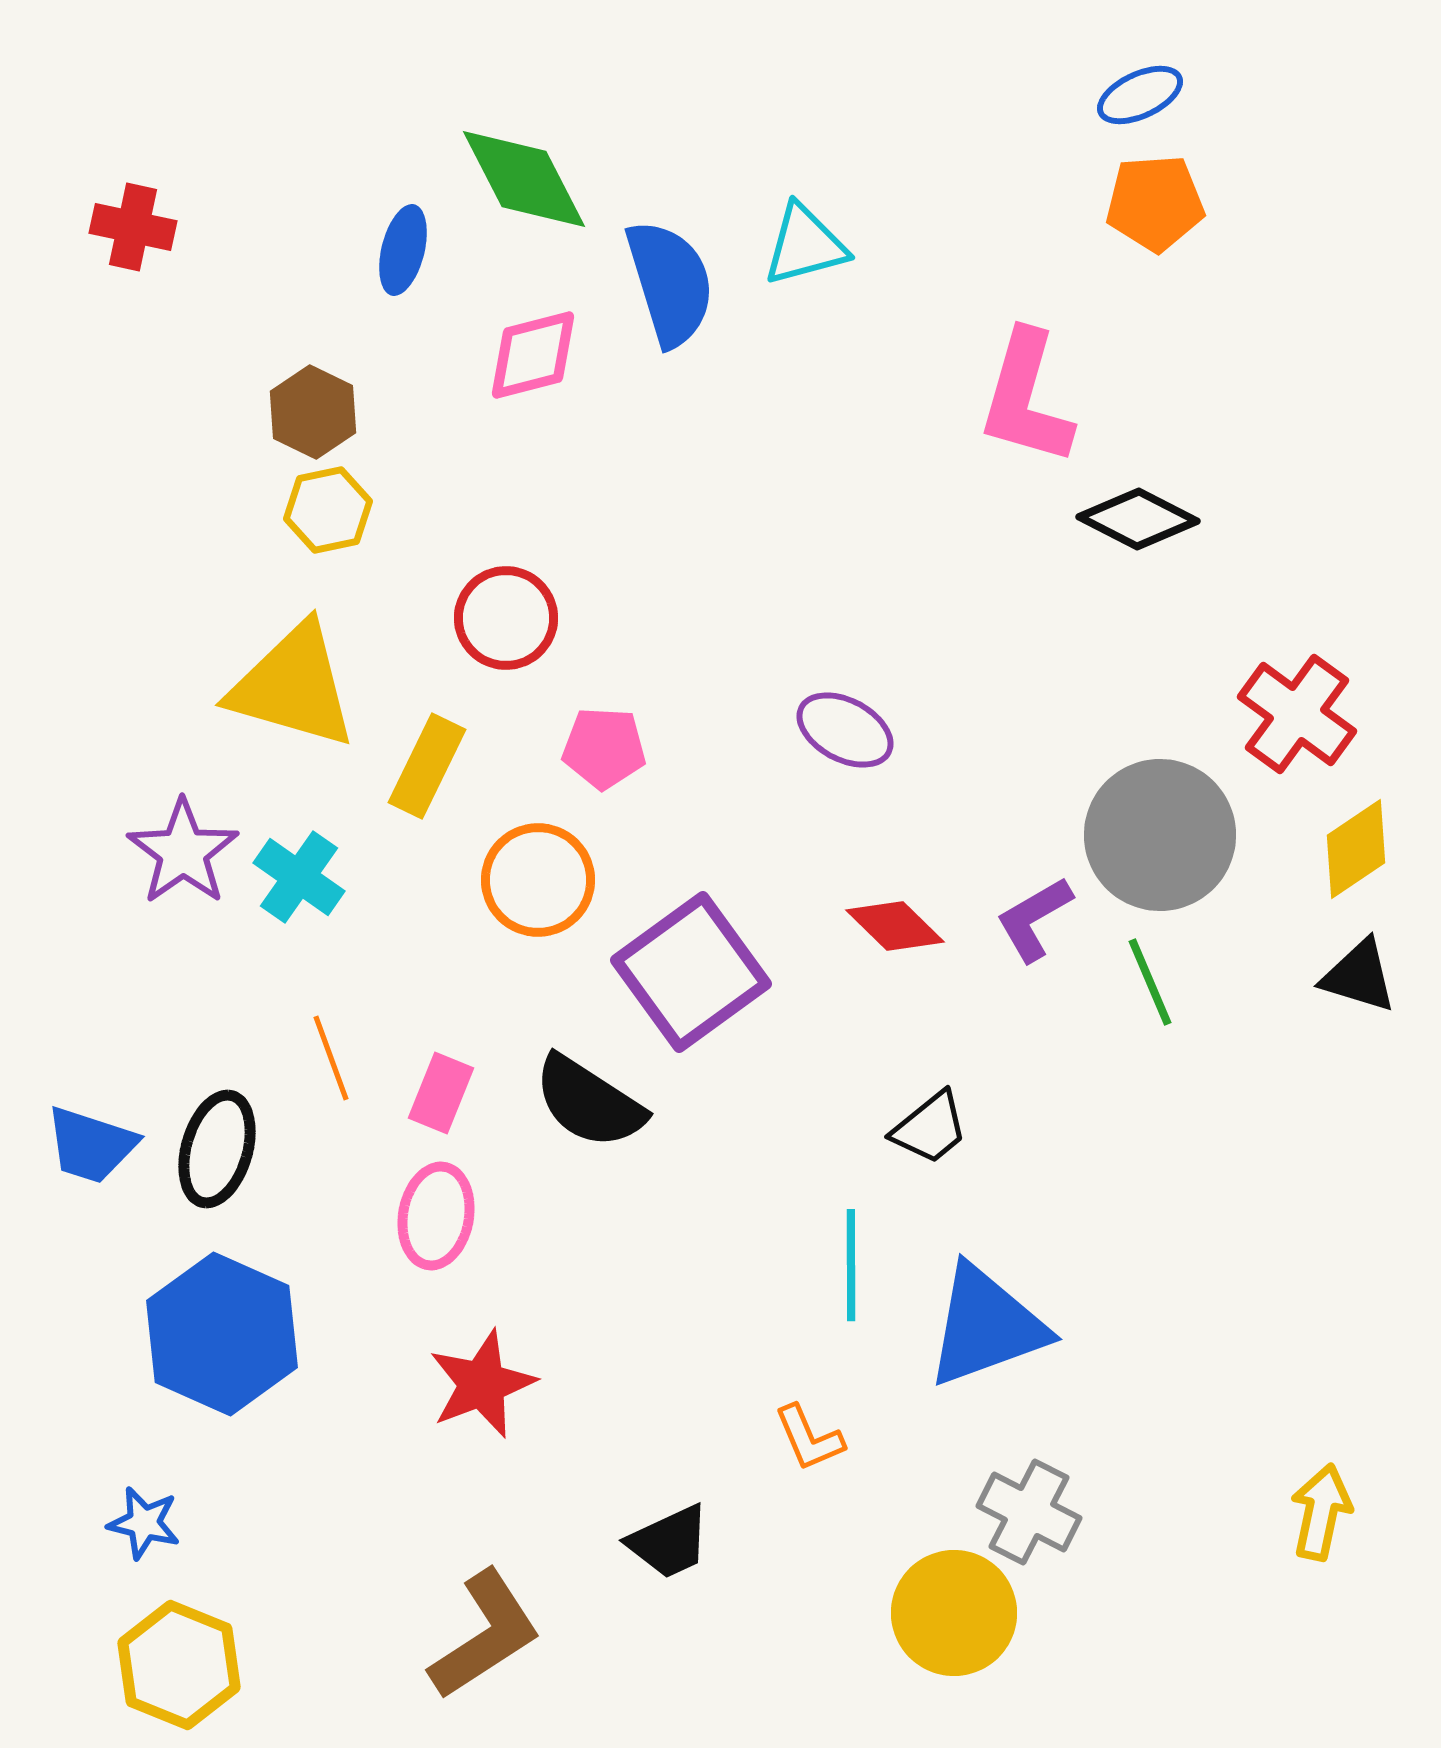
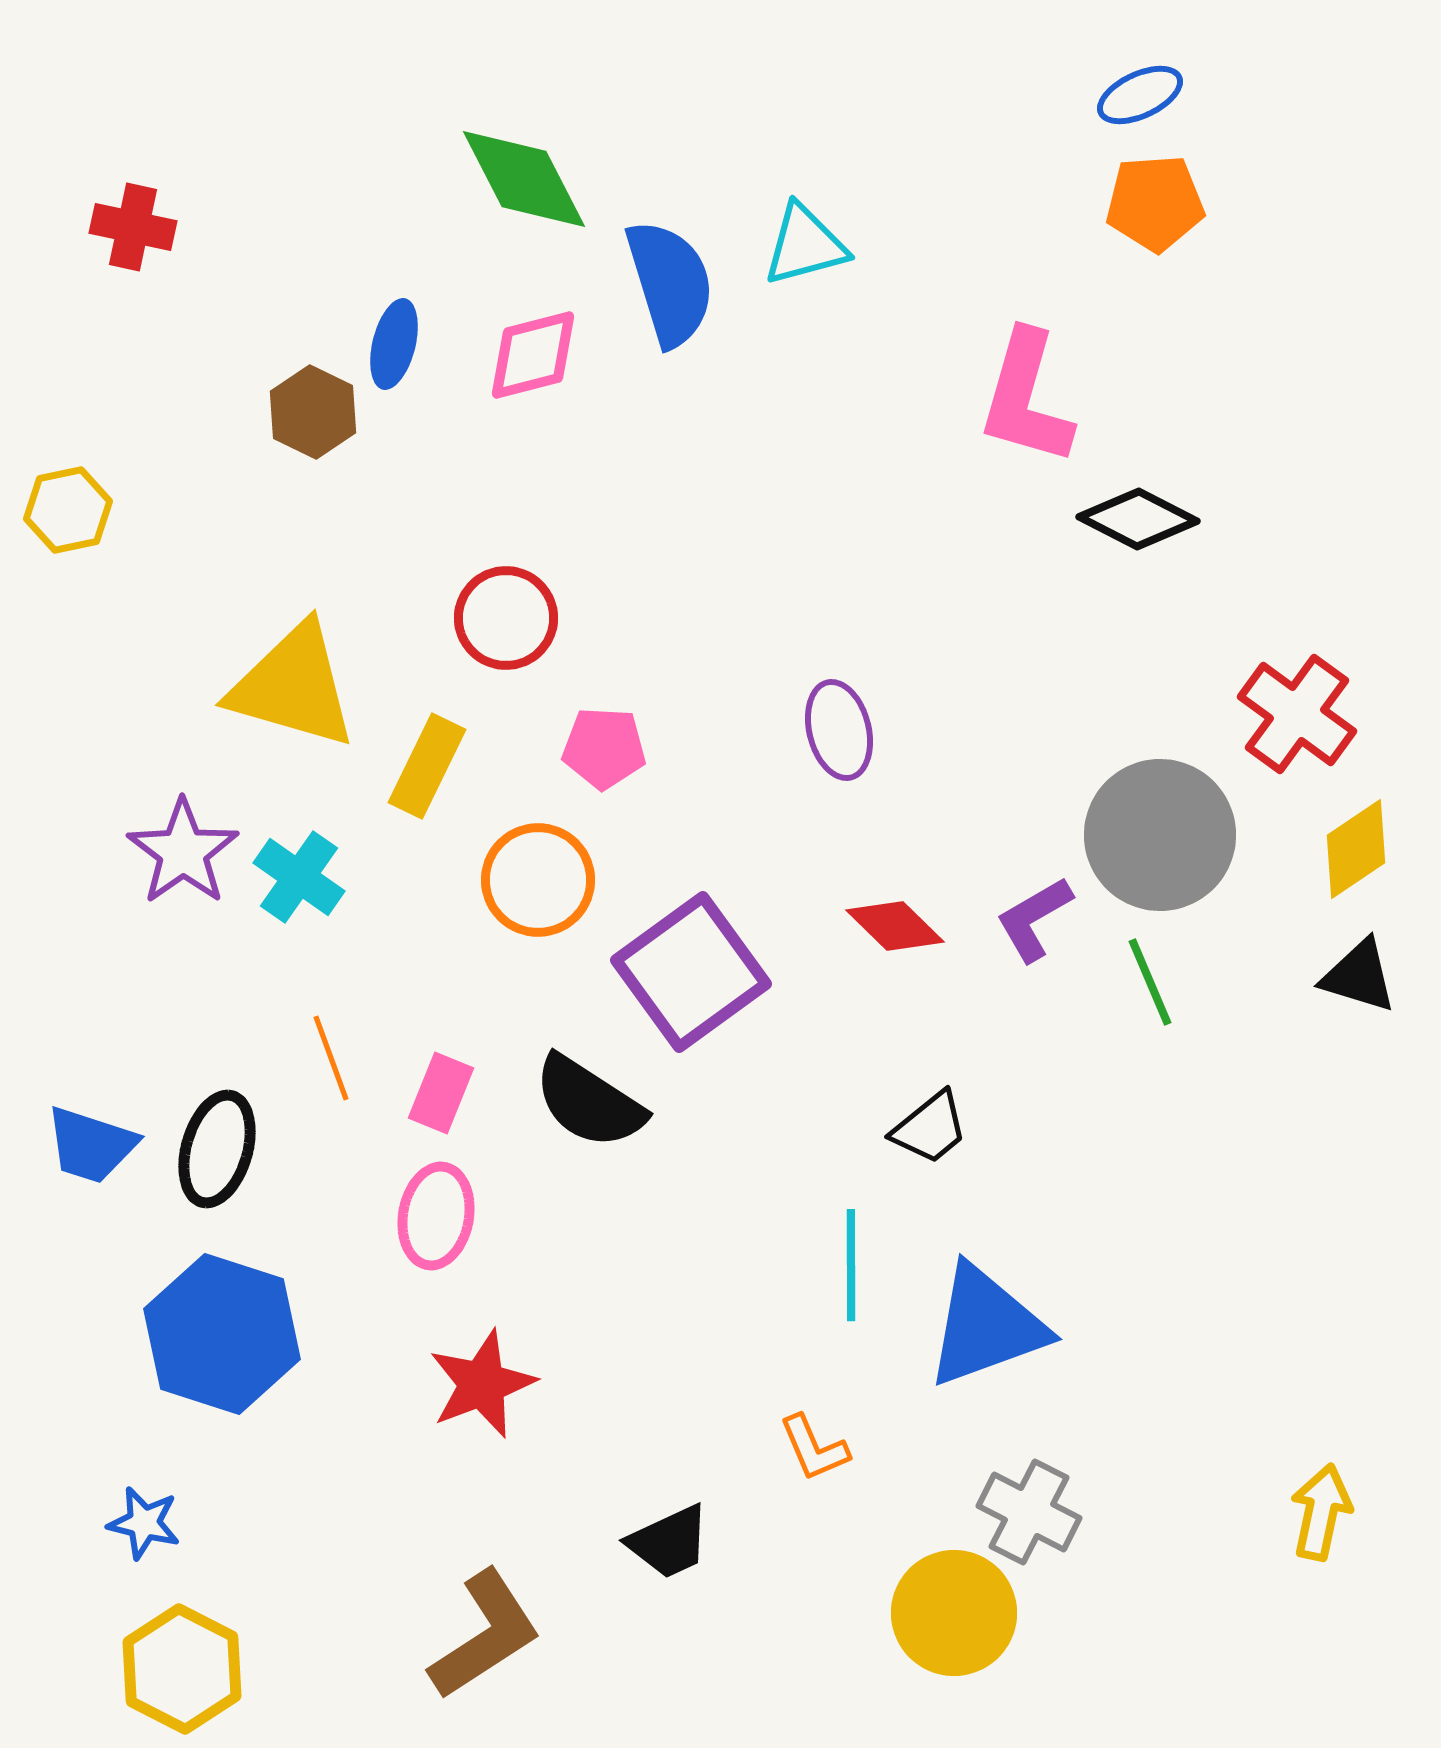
blue ellipse at (403, 250): moved 9 px left, 94 px down
yellow hexagon at (328, 510): moved 260 px left
purple ellipse at (845, 730): moved 6 px left; rotated 48 degrees clockwise
blue hexagon at (222, 1334): rotated 6 degrees counterclockwise
orange L-shape at (809, 1438): moved 5 px right, 10 px down
yellow hexagon at (179, 1665): moved 3 px right, 4 px down; rotated 5 degrees clockwise
